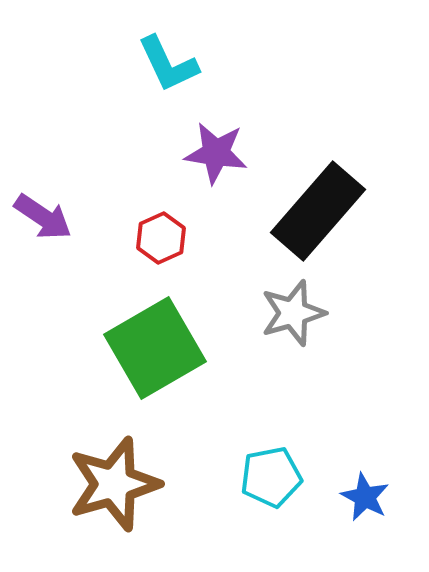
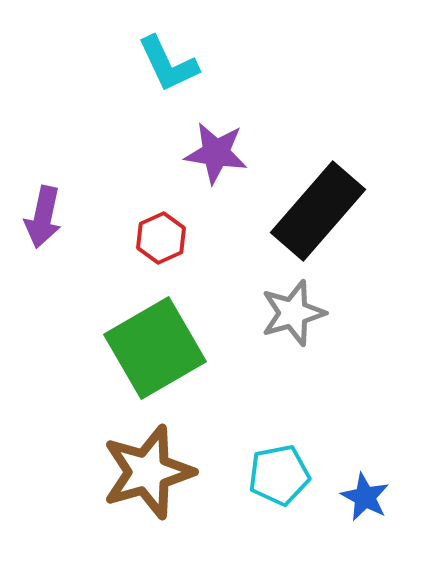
purple arrow: rotated 68 degrees clockwise
cyan pentagon: moved 8 px right, 2 px up
brown star: moved 34 px right, 12 px up
